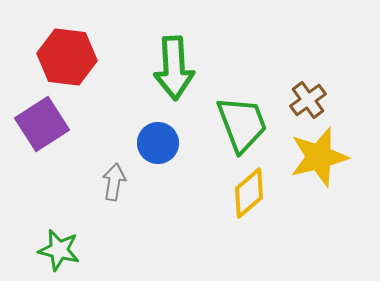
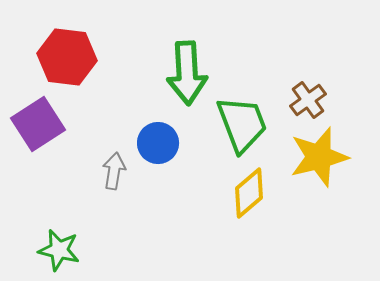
green arrow: moved 13 px right, 5 px down
purple square: moved 4 px left
gray arrow: moved 11 px up
